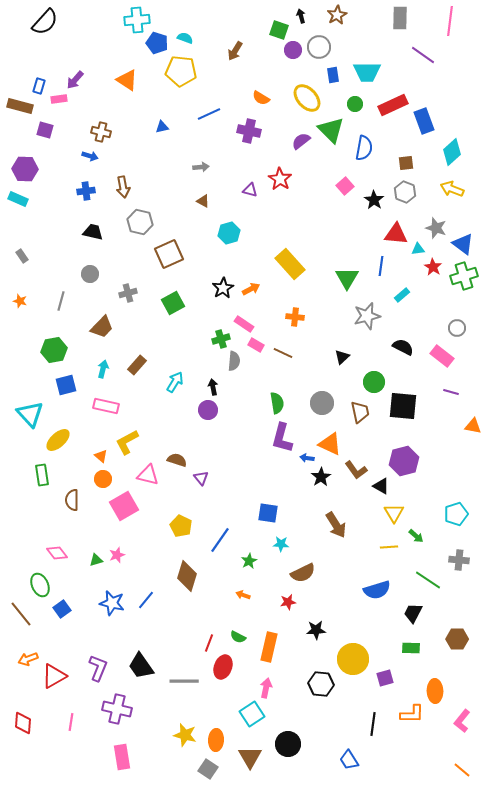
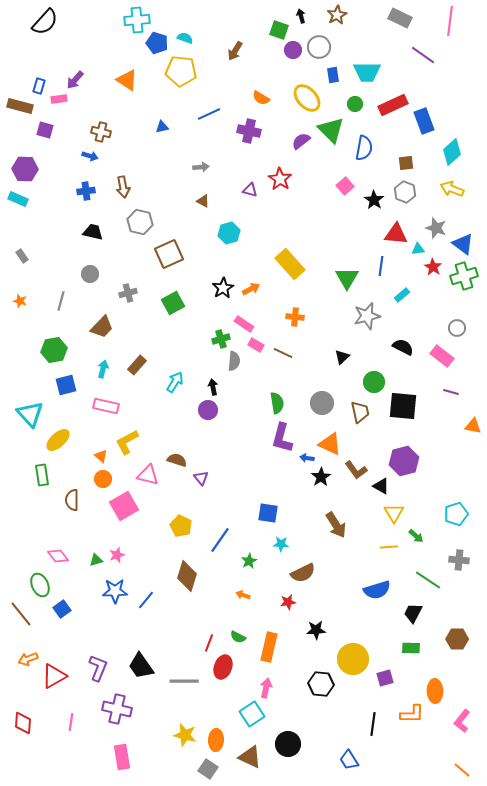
gray rectangle at (400, 18): rotated 65 degrees counterclockwise
pink diamond at (57, 553): moved 1 px right, 3 px down
blue star at (112, 603): moved 3 px right, 12 px up; rotated 15 degrees counterclockwise
brown triangle at (250, 757): rotated 35 degrees counterclockwise
